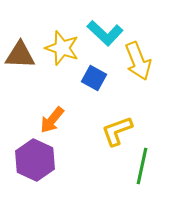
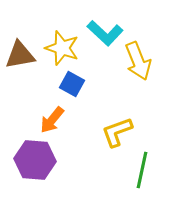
brown triangle: rotated 12 degrees counterclockwise
blue square: moved 22 px left, 6 px down
yellow L-shape: moved 1 px down
purple hexagon: rotated 21 degrees counterclockwise
green line: moved 4 px down
